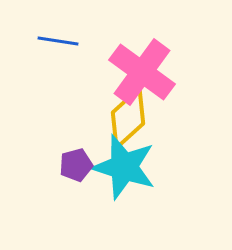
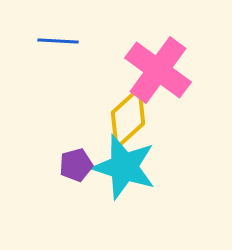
blue line: rotated 6 degrees counterclockwise
pink cross: moved 16 px right, 2 px up
